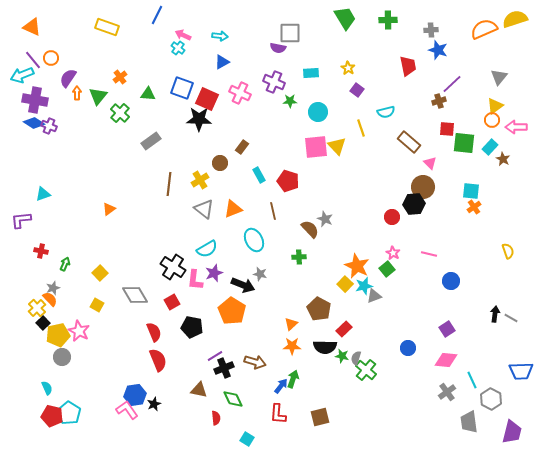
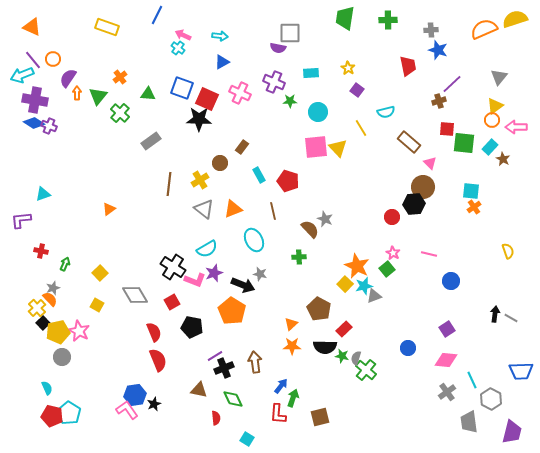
green trapezoid at (345, 18): rotated 140 degrees counterclockwise
orange circle at (51, 58): moved 2 px right, 1 px down
yellow line at (361, 128): rotated 12 degrees counterclockwise
yellow triangle at (337, 146): moved 1 px right, 2 px down
pink L-shape at (195, 280): rotated 75 degrees counterclockwise
yellow pentagon at (58, 335): moved 3 px up
brown arrow at (255, 362): rotated 115 degrees counterclockwise
green arrow at (293, 379): moved 19 px down
